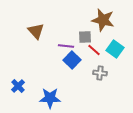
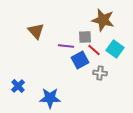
blue square: moved 8 px right; rotated 18 degrees clockwise
